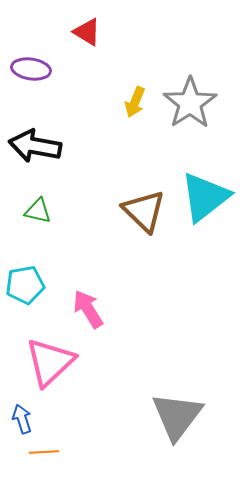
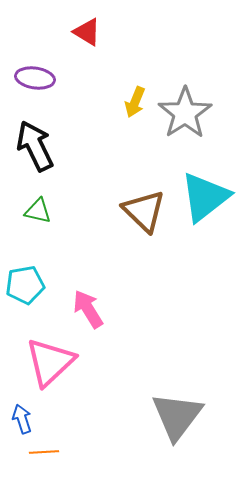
purple ellipse: moved 4 px right, 9 px down
gray star: moved 5 px left, 10 px down
black arrow: rotated 54 degrees clockwise
